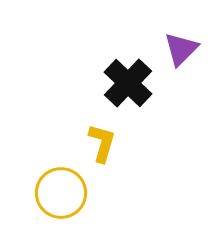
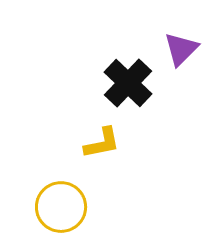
yellow L-shape: rotated 63 degrees clockwise
yellow circle: moved 14 px down
